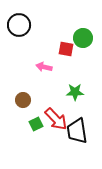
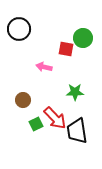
black circle: moved 4 px down
red arrow: moved 1 px left, 1 px up
